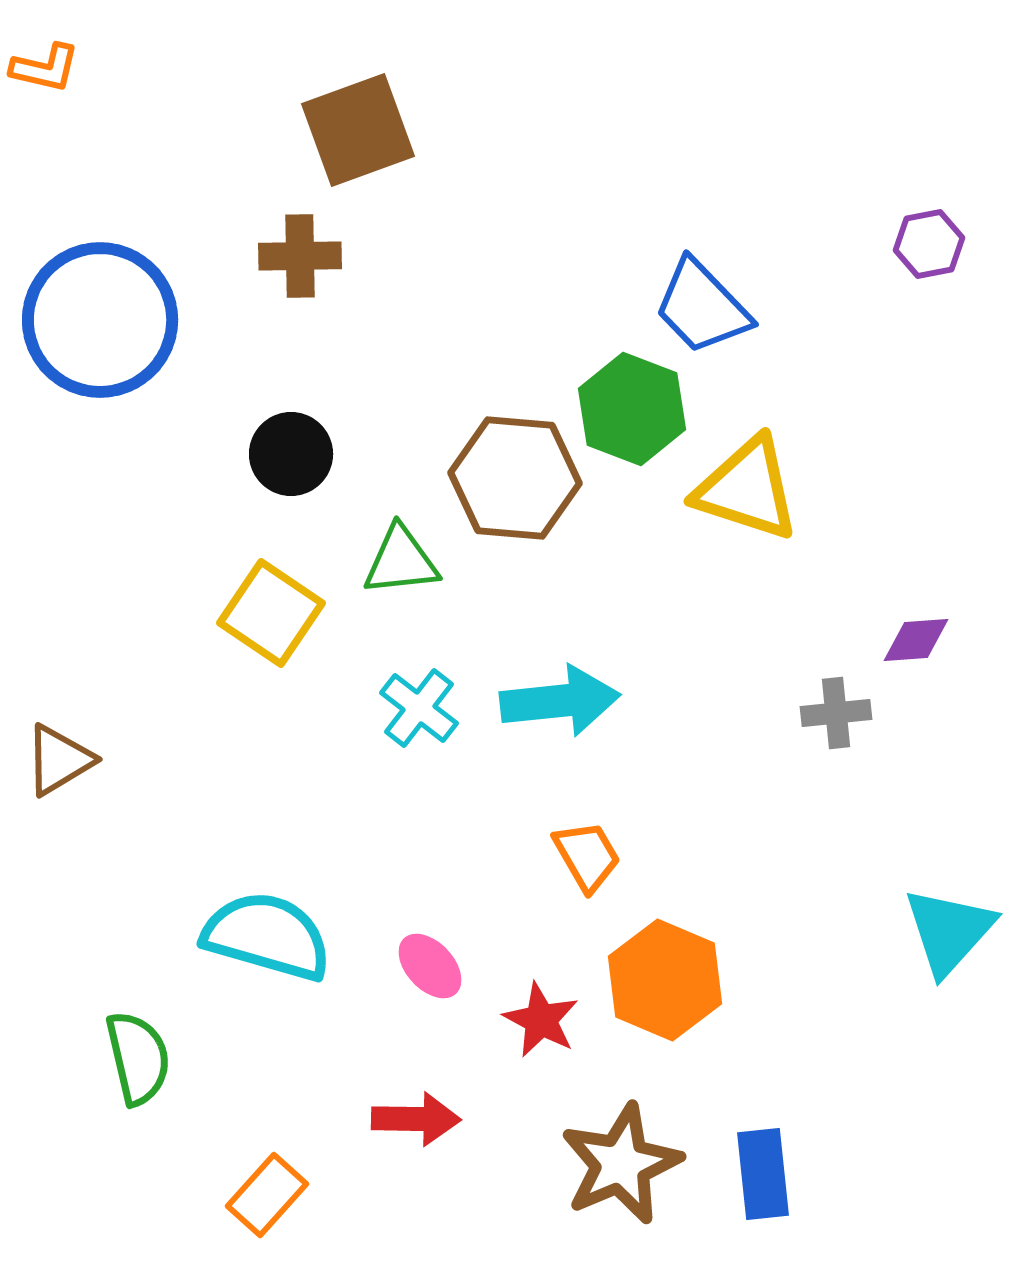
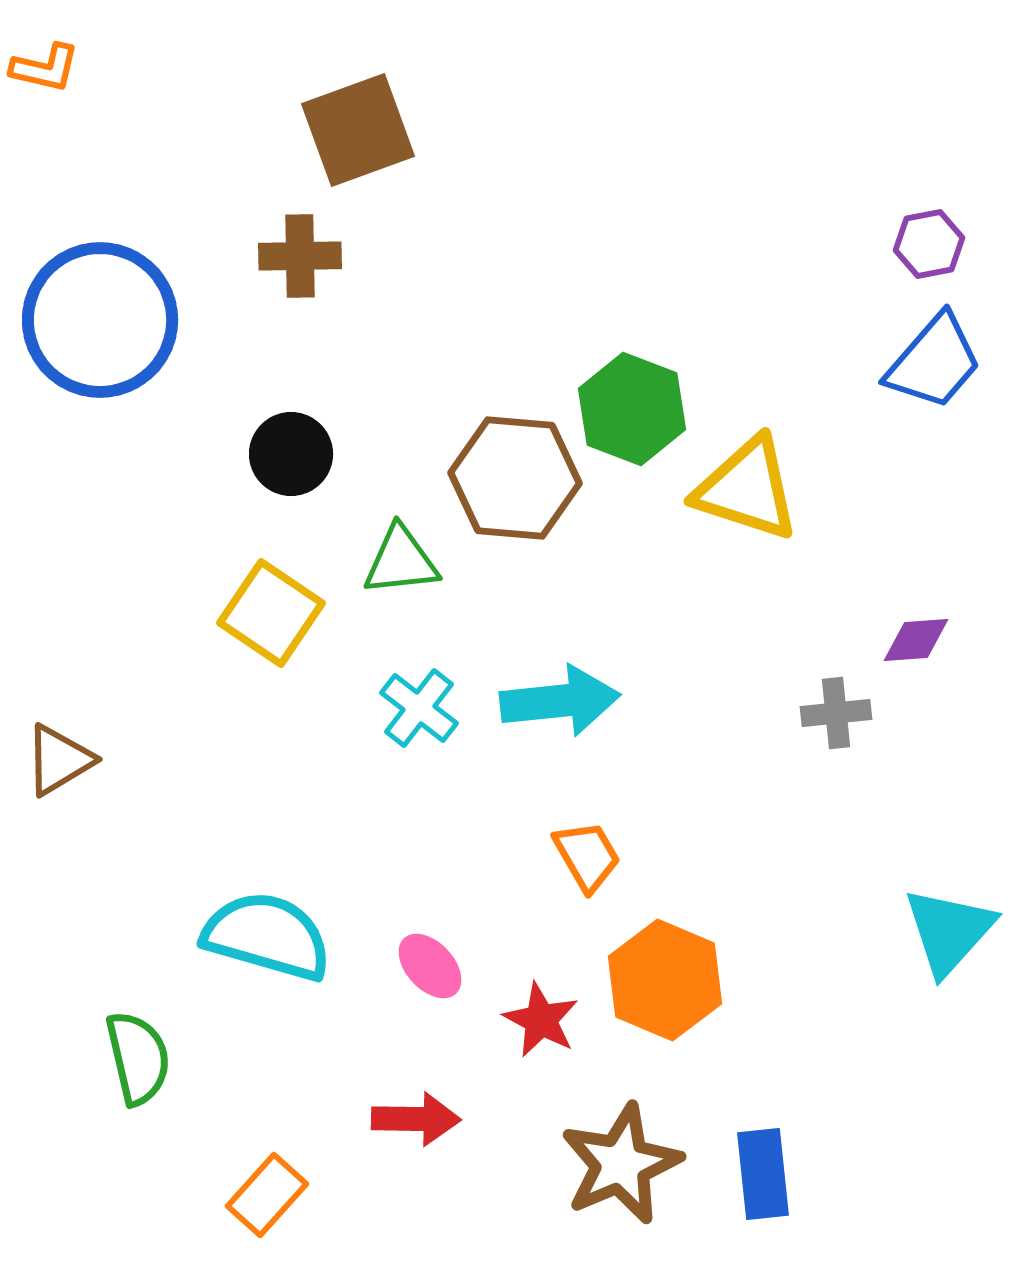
blue trapezoid: moved 232 px right, 55 px down; rotated 95 degrees counterclockwise
